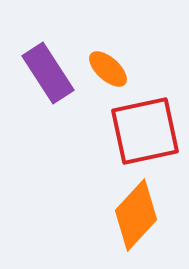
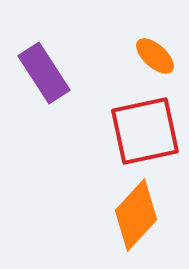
orange ellipse: moved 47 px right, 13 px up
purple rectangle: moved 4 px left
